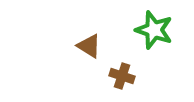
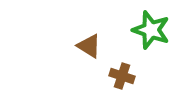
green star: moved 3 px left
